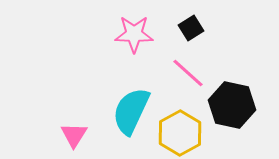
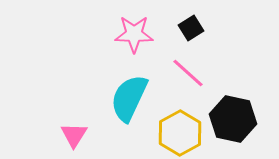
black hexagon: moved 1 px right, 14 px down
cyan semicircle: moved 2 px left, 13 px up
